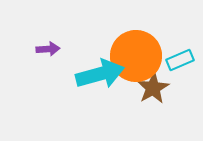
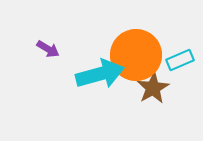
purple arrow: rotated 35 degrees clockwise
orange circle: moved 1 px up
